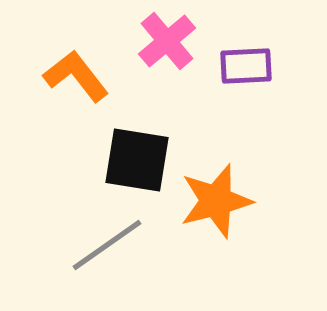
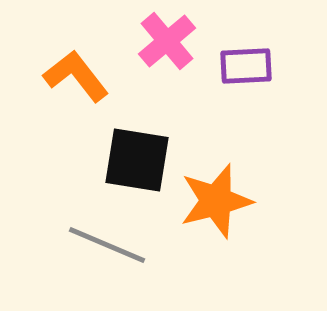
gray line: rotated 58 degrees clockwise
